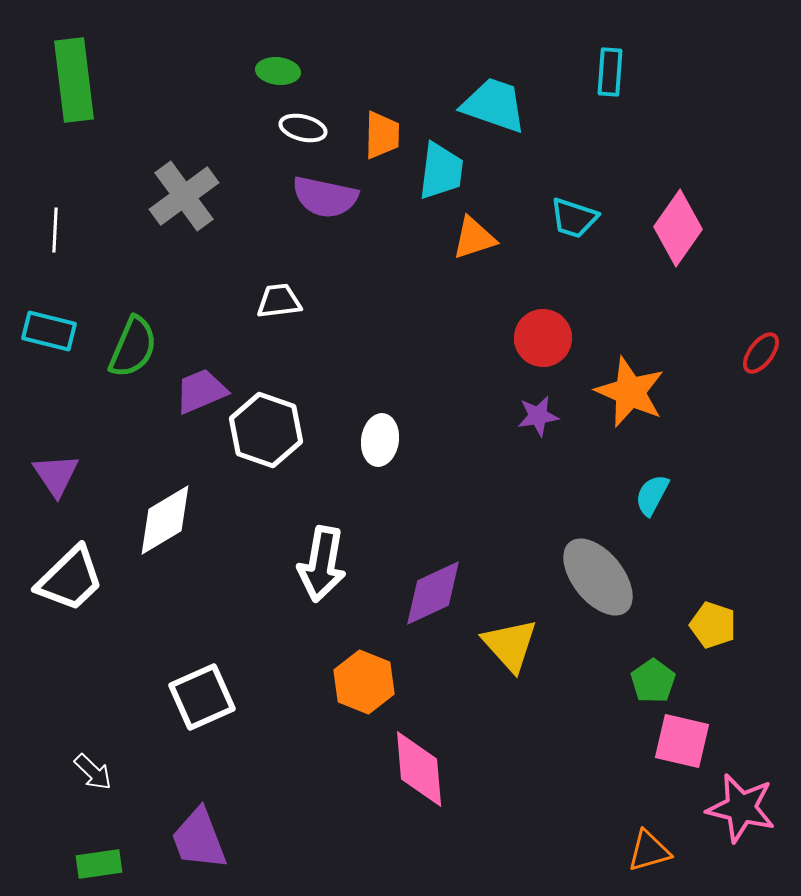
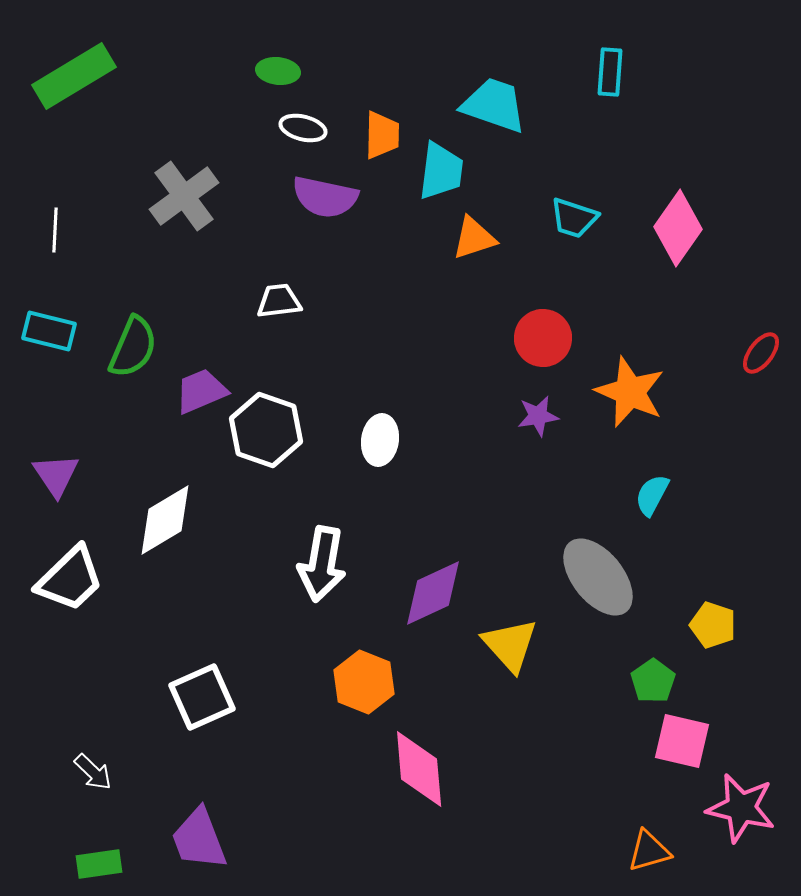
green rectangle at (74, 80): moved 4 px up; rotated 66 degrees clockwise
